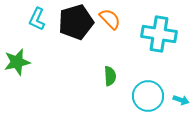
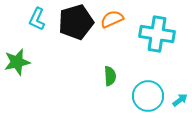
orange semicircle: moved 2 px right; rotated 70 degrees counterclockwise
cyan cross: moved 2 px left
cyan arrow: moved 1 px left; rotated 56 degrees counterclockwise
